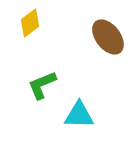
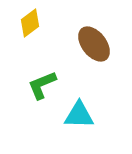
brown ellipse: moved 14 px left, 7 px down
